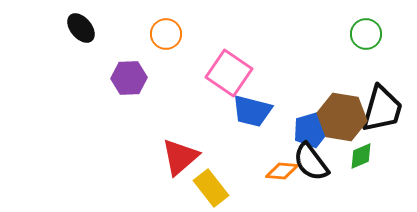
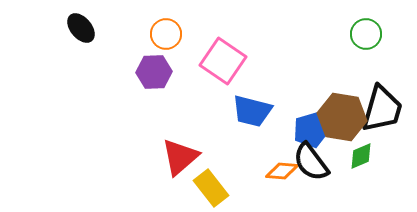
pink square: moved 6 px left, 12 px up
purple hexagon: moved 25 px right, 6 px up
